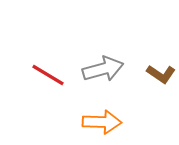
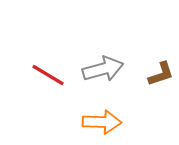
brown L-shape: rotated 52 degrees counterclockwise
